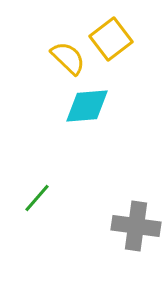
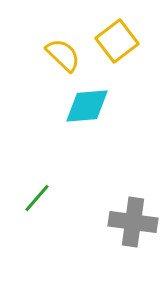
yellow square: moved 6 px right, 2 px down
yellow semicircle: moved 5 px left, 3 px up
gray cross: moved 3 px left, 4 px up
